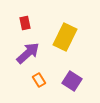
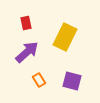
red rectangle: moved 1 px right
purple arrow: moved 1 px left, 1 px up
purple square: rotated 18 degrees counterclockwise
